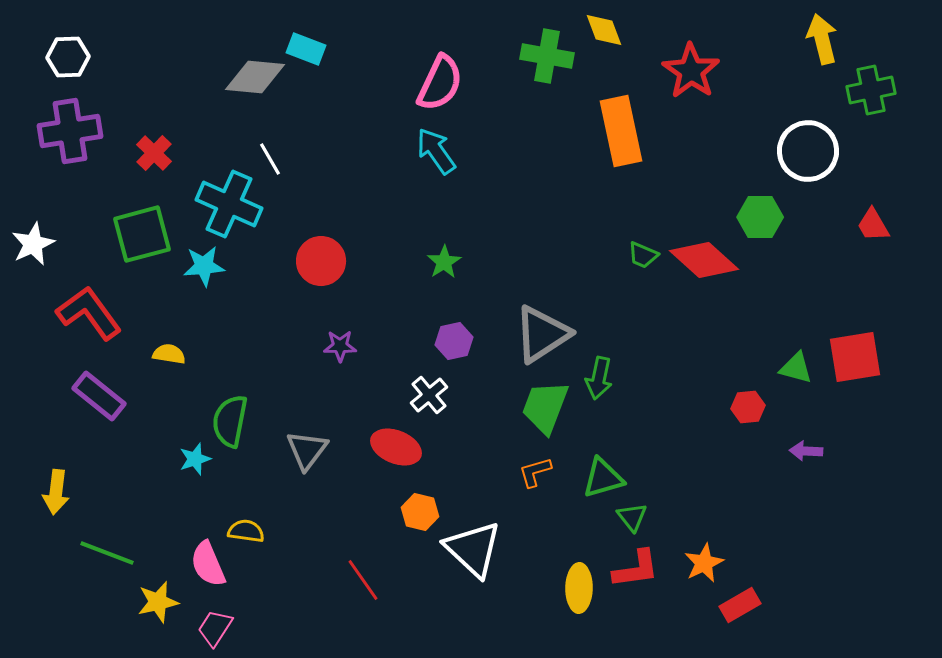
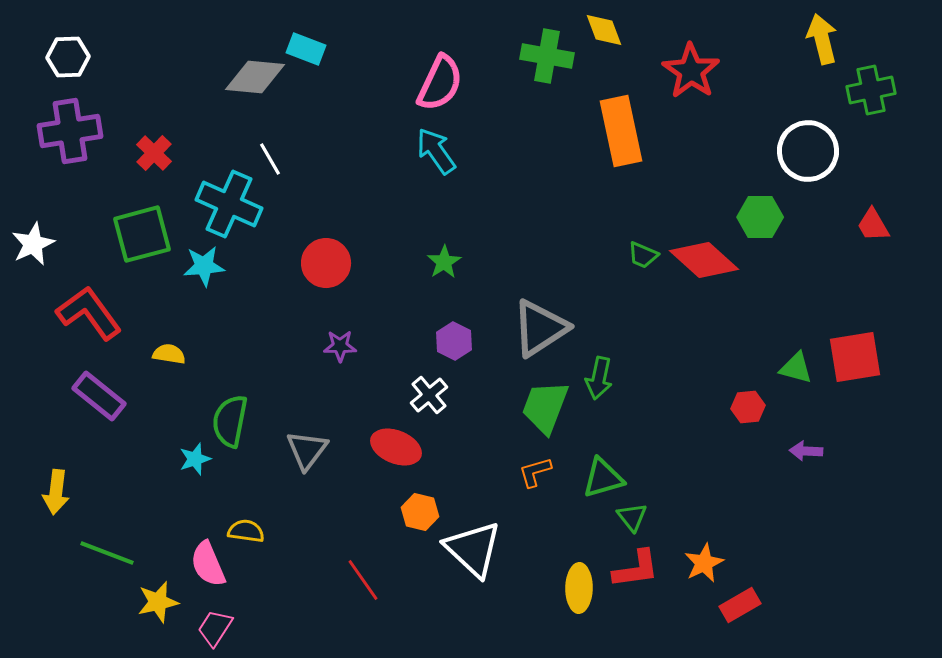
red circle at (321, 261): moved 5 px right, 2 px down
gray triangle at (542, 334): moved 2 px left, 6 px up
purple hexagon at (454, 341): rotated 21 degrees counterclockwise
